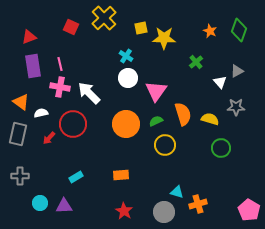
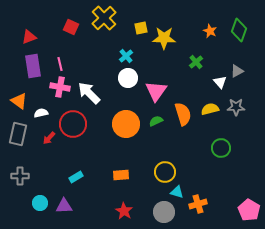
cyan cross: rotated 16 degrees clockwise
orange triangle: moved 2 px left, 1 px up
yellow semicircle: moved 10 px up; rotated 30 degrees counterclockwise
yellow circle: moved 27 px down
